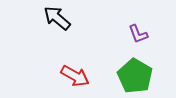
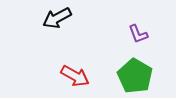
black arrow: rotated 68 degrees counterclockwise
